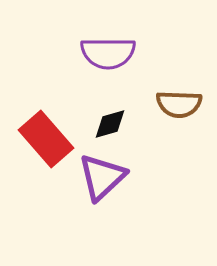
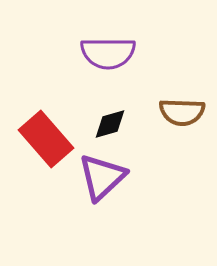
brown semicircle: moved 3 px right, 8 px down
